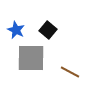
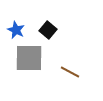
gray square: moved 2 px left
